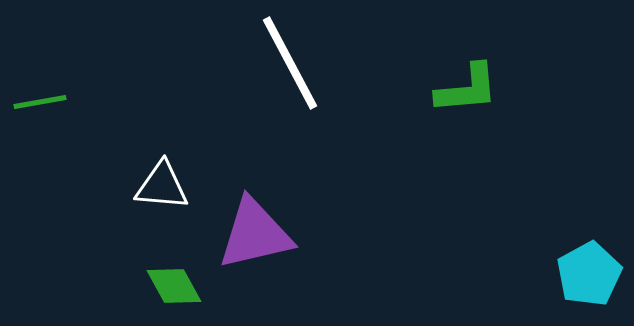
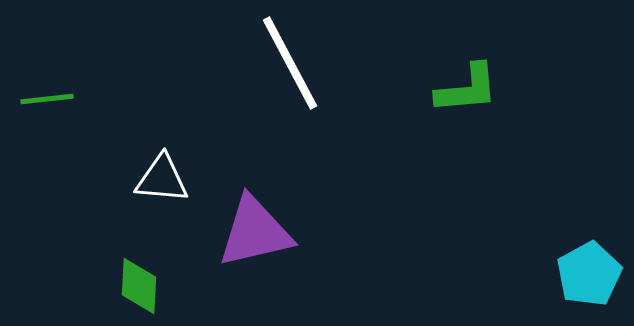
green line: moved 7 px right, 3 px up; rotated 4 degrees clockwise
white triangle: moved 7 px up
purple triangle: moved 2 px up
green diamond: moved 35 px left; rotated 32 degrees clockwise
